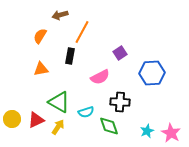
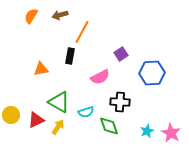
orange semicircle: moved 9 px left, 20 px up
purple square: moved 1 px right, 1 px down
yellow circle: moved 1 px left, 4 px up
